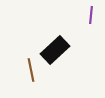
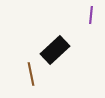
brown line: moved 4 px down
